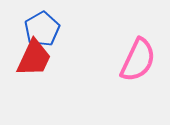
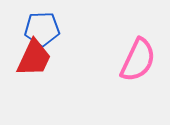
blue pentagon: rotated 28 degrees clockwise
